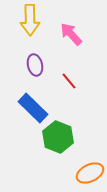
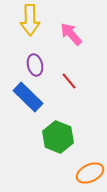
blue rectangle: moved 5 px left, 11 px up
